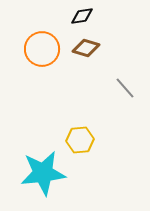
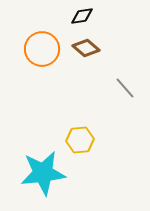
brown diamond: rotated 24 degrees clockwise
